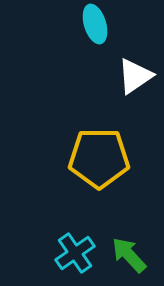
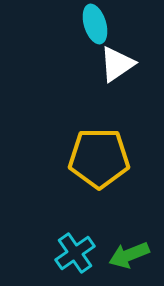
white triangle: moved 18 px left, 12 px up
green arrow: rotated 69 degrees counterclockwise
